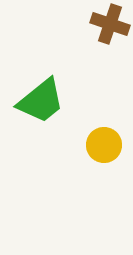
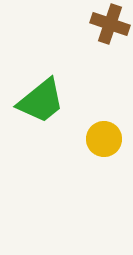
yellow circle: moved 6 px up
